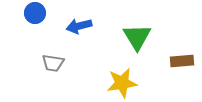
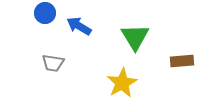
blue circle: moved 10 px right
blue arrow: rotated 45 degrees clockwise
green triangle: moved 2 px left
yellow star: rotated 20 degrees counterclockwise
